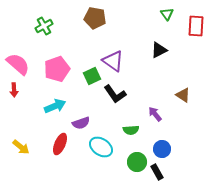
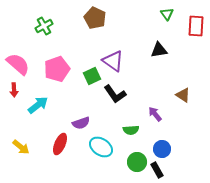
brown pentagon: rotated 15 degrees clockwise
black triangle: rotated 18 degrees clockwise
cyan arrow: moved 17 px left, 1 px up; rotated 15 degrees counterclockwise
black rectangle: moved 2 px up
